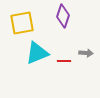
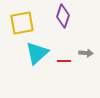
cyan triangle: rotated 20 degrees counterclockwise
